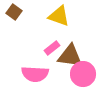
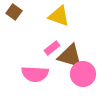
brown triangle: rotated 8 degrees clockwise
